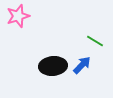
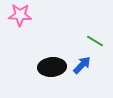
pink star: moved 2 px right, 1 px up; rotated 20 degrees clockwise
black ellipse: moved 1 px left, 1 px down
